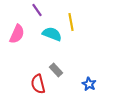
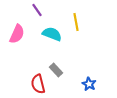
yellow line: moved 5 px right
